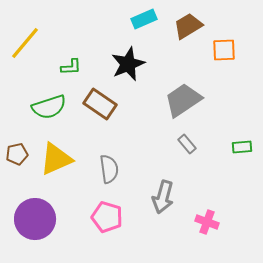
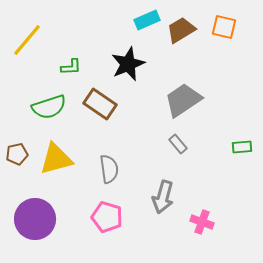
cyan rectangle: moved 3 px right, 1 px down
brown trapezoid: moved 7 px left, 4 px down
yellow line: moved 2 px right, 3 px up
orange square: moved 23 px up; rotated 15 degrees clockwise
gray rectangle: moved 9 px left
yellow triangle: rotated 9 degrees clockwise
pink cross: moved 5 px left
